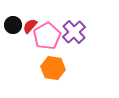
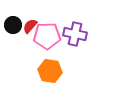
purple cross: moved 1 px right, 2 px down; rotated 35 degrees counterclockwise
pink pentagon: rotated 28 degrees clockwise
orange hexagon: moved 3 px left, 3 px down
